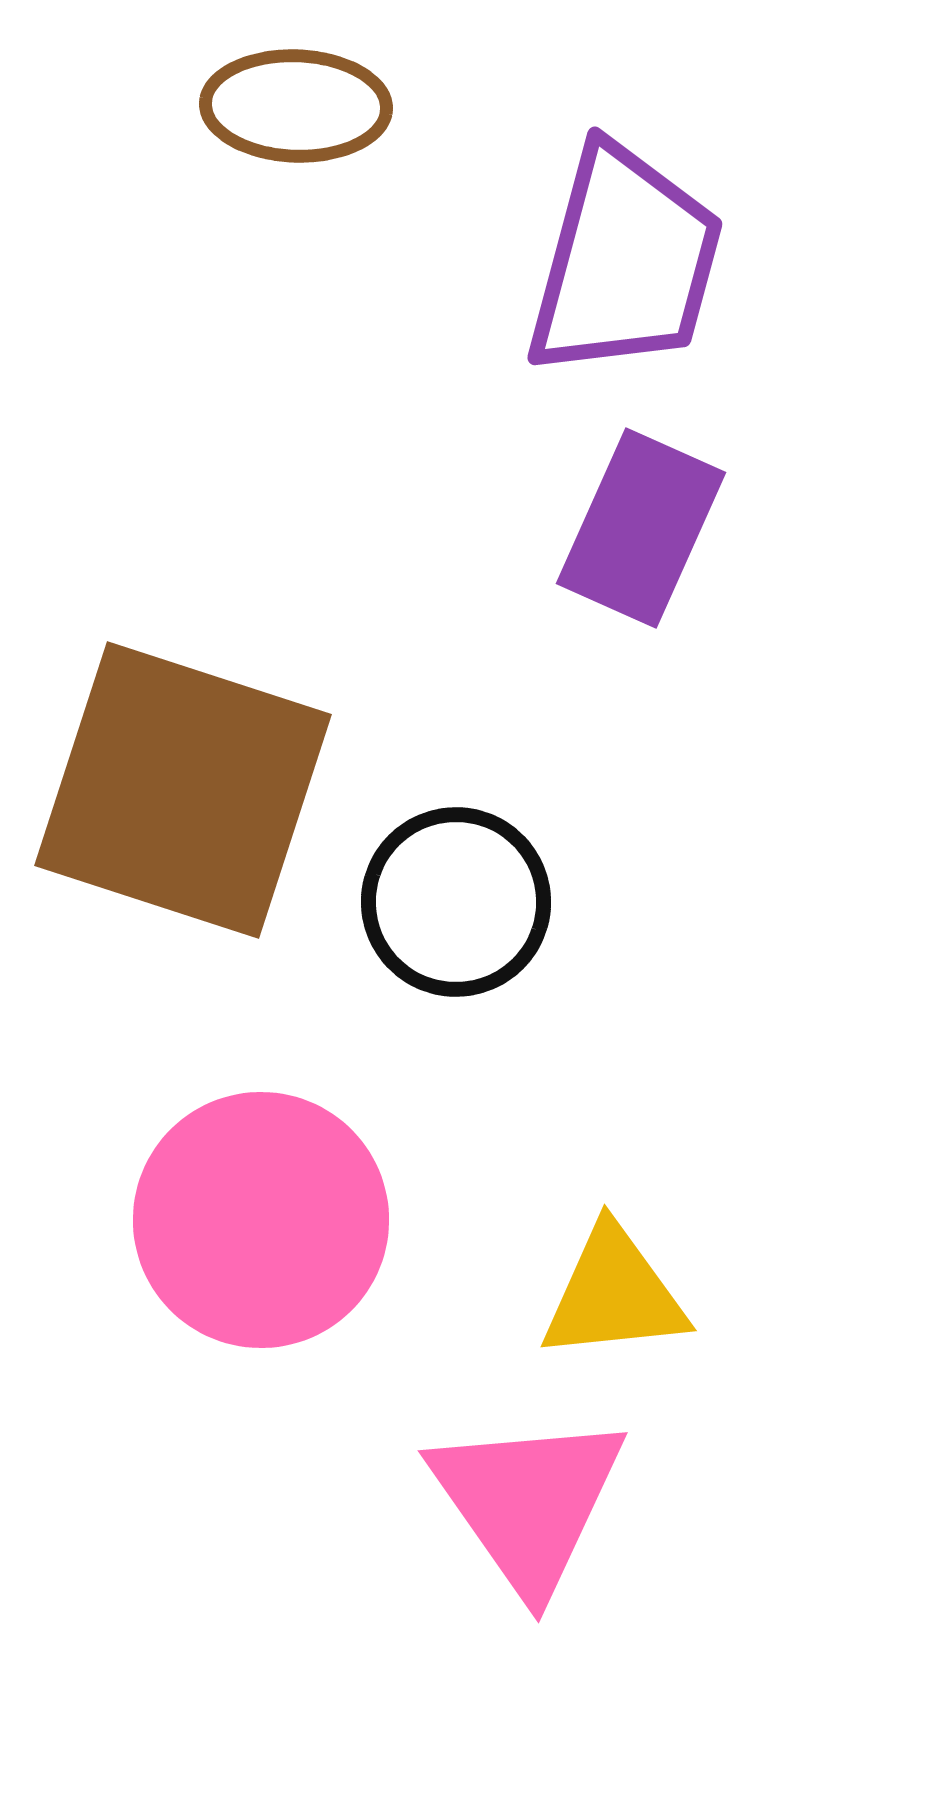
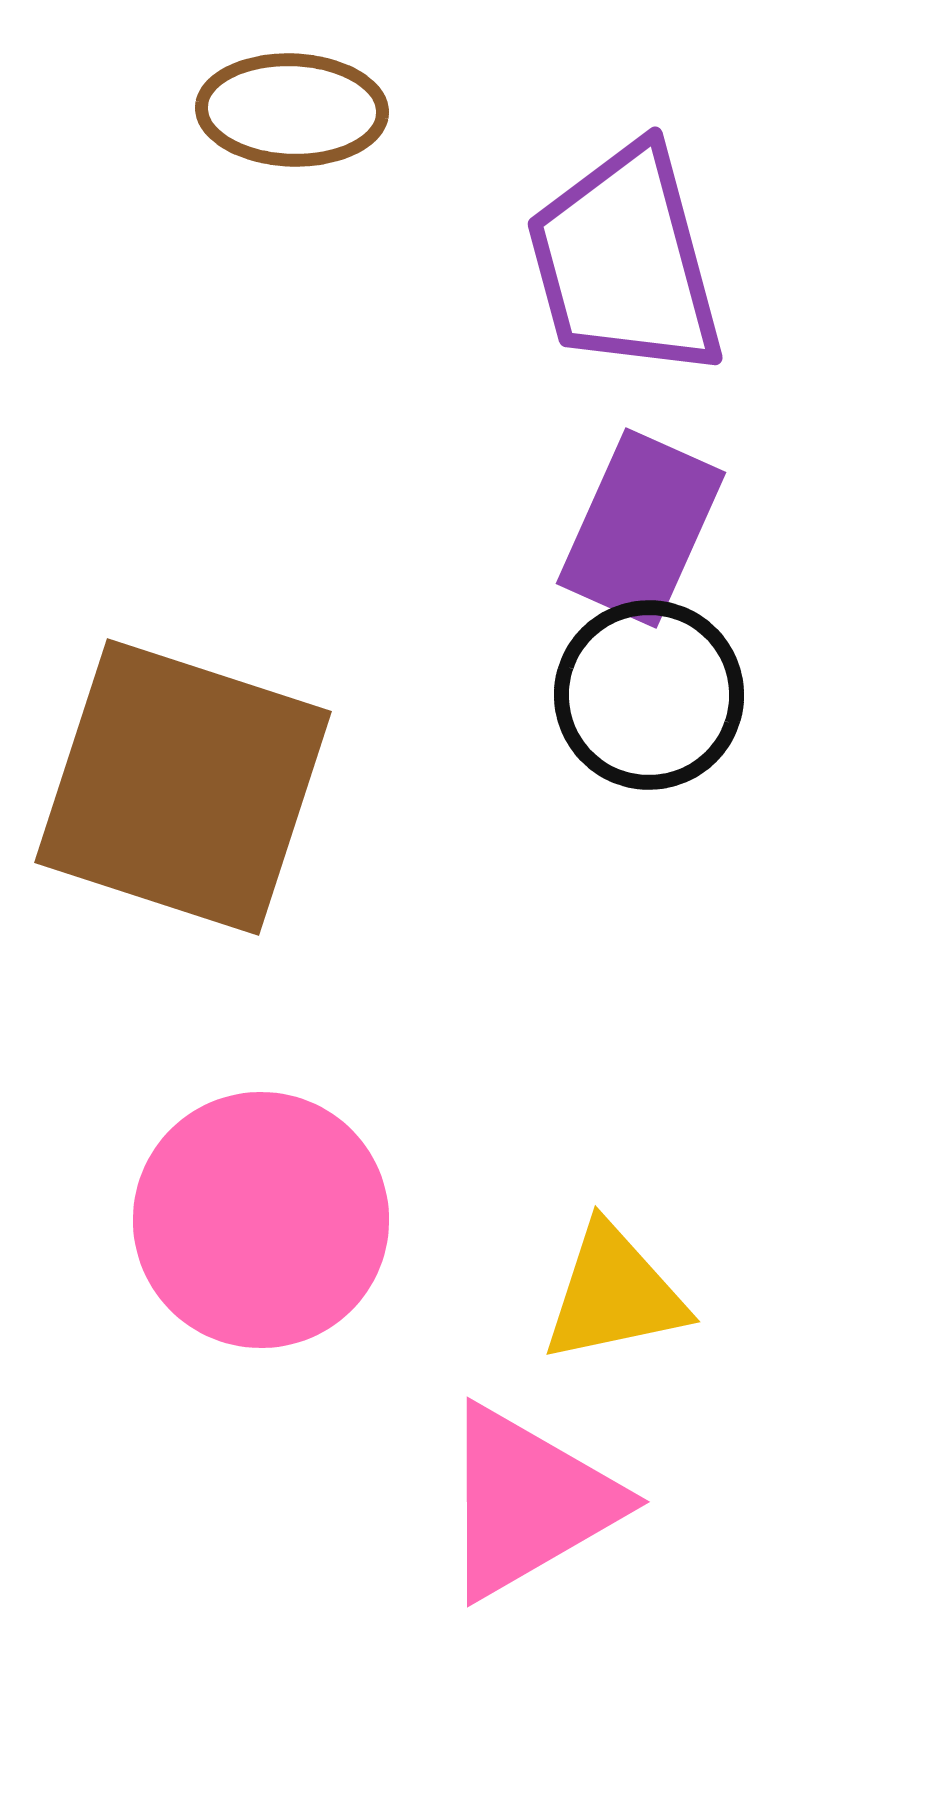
brown ellipse: moved 4 px left, 4 px down
purple trapezoid: rotated 150 degrees clockwise
brown square: moved 3 px up
black circle: moved 193 px right, 207 px up
yellow triangle: rotated 6 degrees counterclockwise
pink triangle: rotated 35 degrees clockwise
